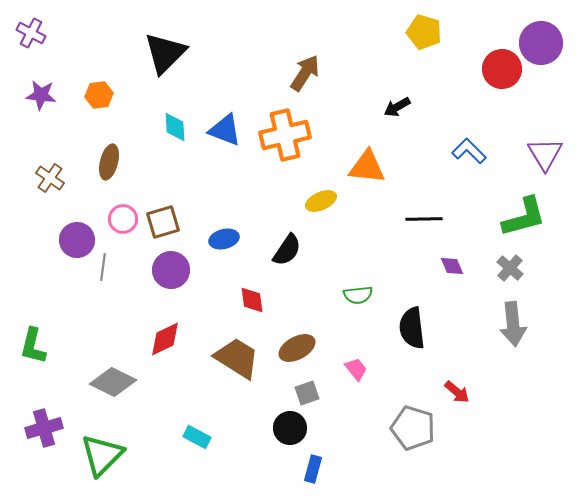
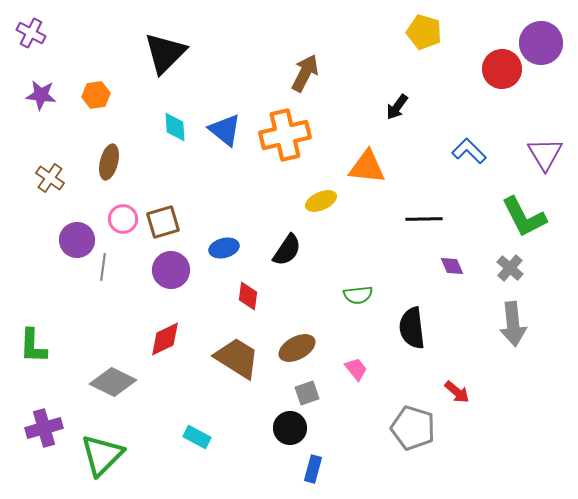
brown arrow at (305, 73): rotated 6 degrees counterclockwise
orange hexagon at (99, 95): moved 3 px left
black arrow at (397, 107): rotated 24 degrees counterclockwise
blue triangle at (225, 130): rotated 18 degrees clockwise
green L-shape at (524, 217): rotated 78 degrees clockwise
blue ellipse at (224, 239): moved 9 px down
red diamond at (252, 300): moved 4 px left, 4 px up; rotated 16 degrees clockwise
green L-shape at (33, 346): rotated 12 degrees counterclockwise
